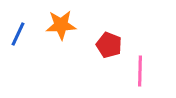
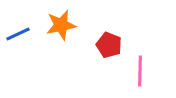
orange star: rotated 8 degrees counterclockwise
blue line: rotated 40 degrees clockwise
